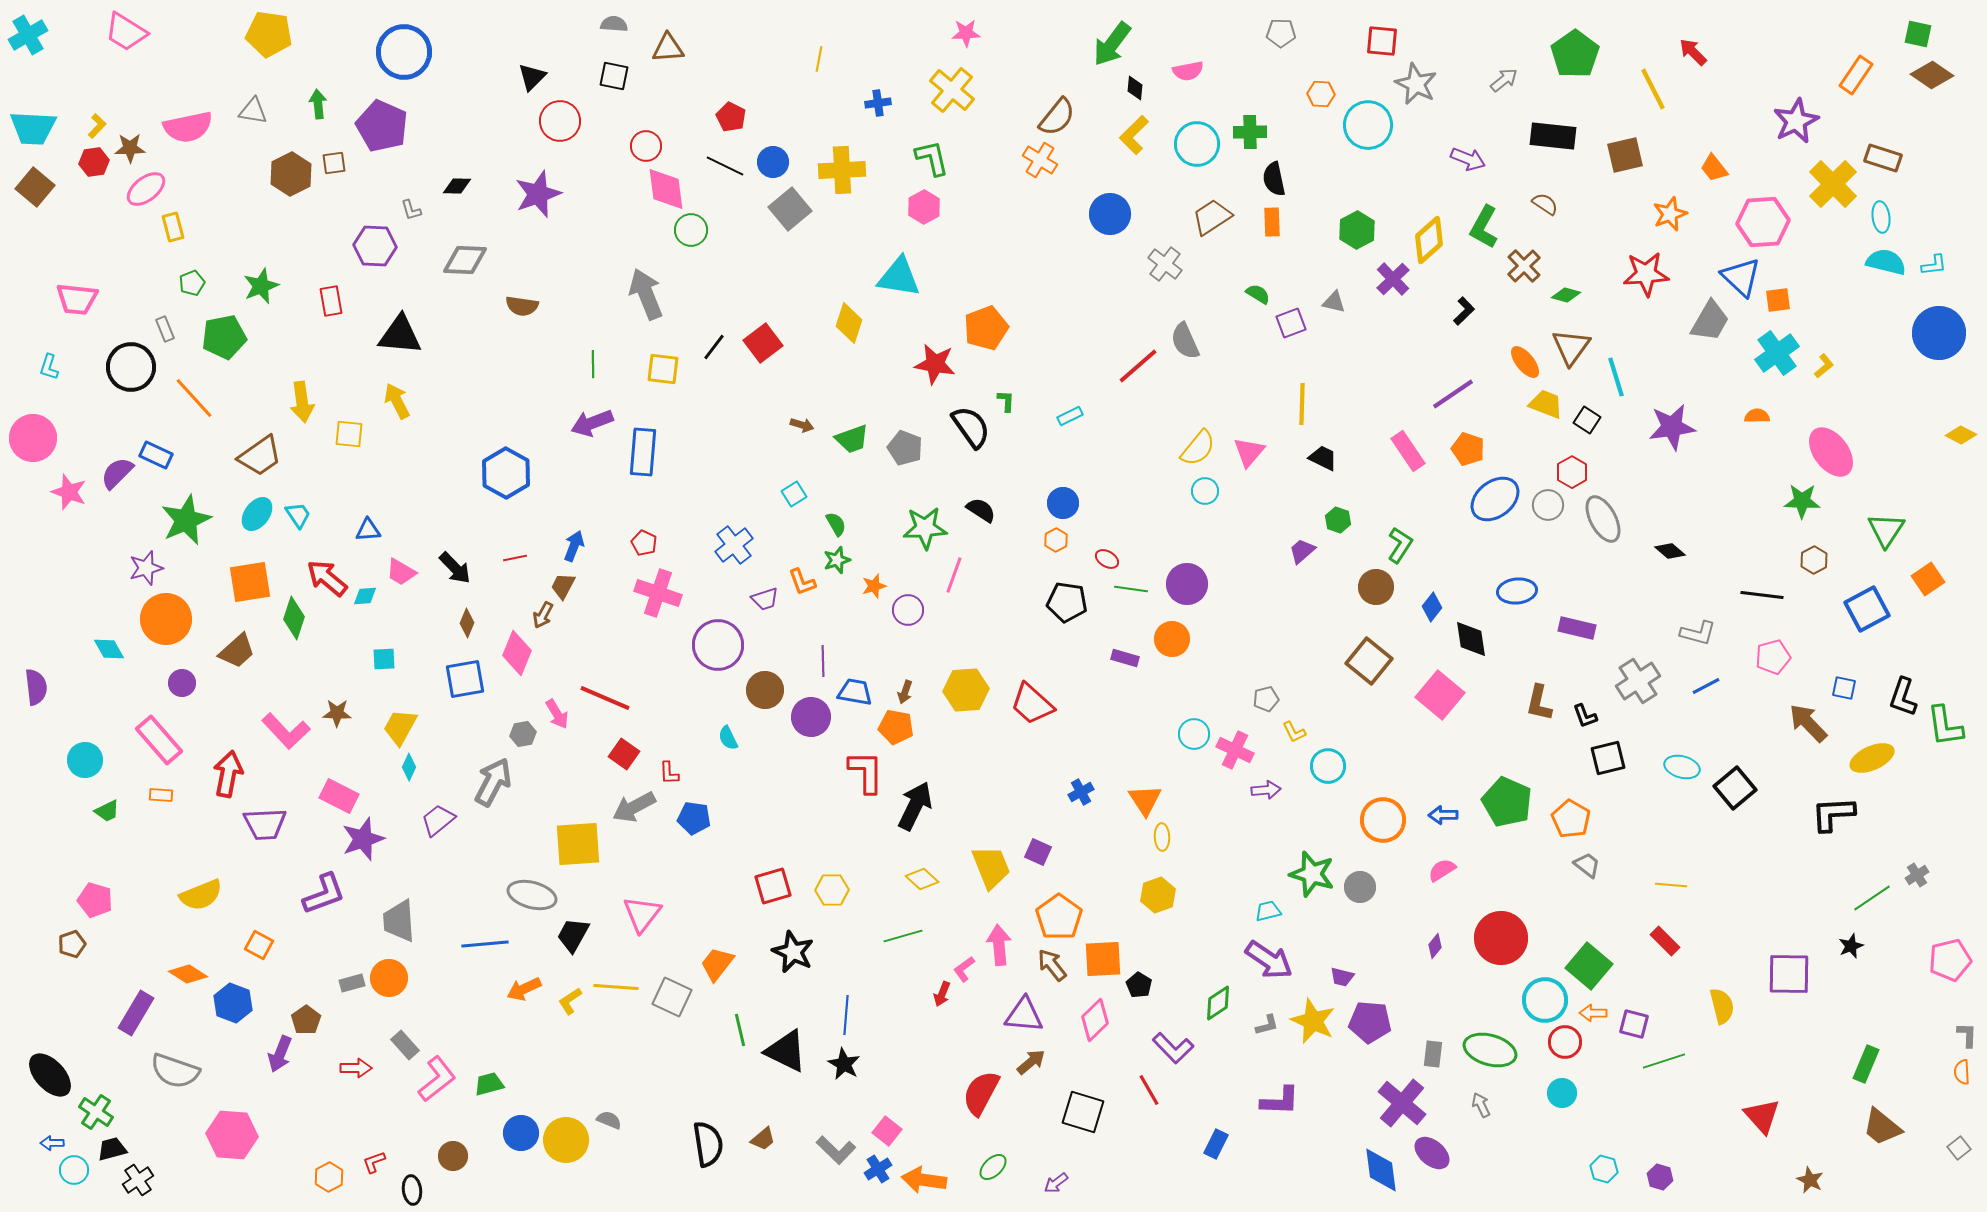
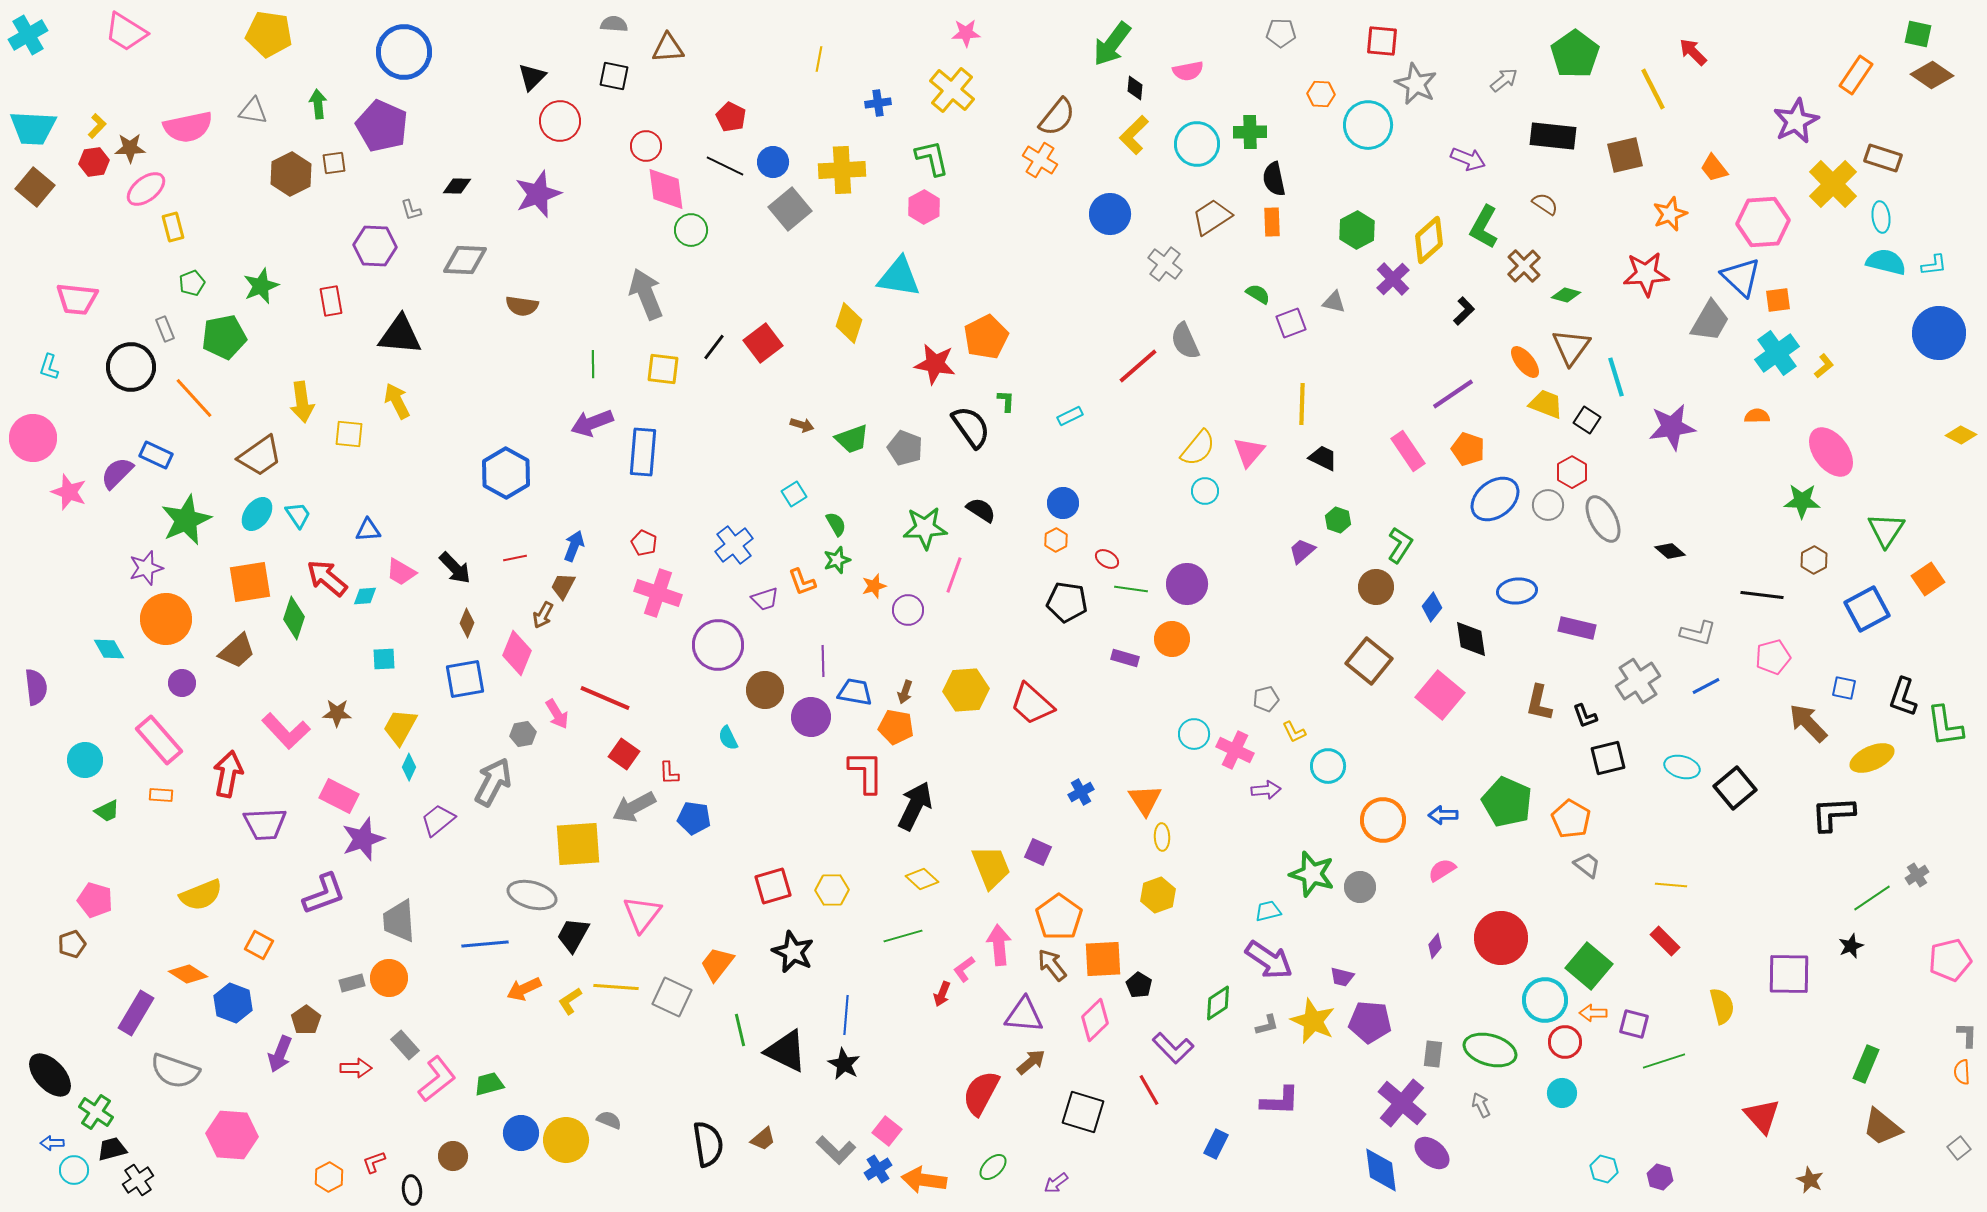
orange pentagon at (986, 328): moved 9 px down; rotated 6 degrees counterclockwise
